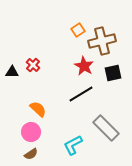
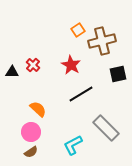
red star: moved 13 px left, 1 px up
black square: moved 5 px right, 1 px down
brown semicircle: moved 2 px up
